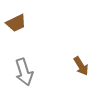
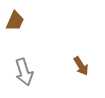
brown trapezoid: moved 1 px left, 2 px up; rotated 40 degrees counterclockwise
